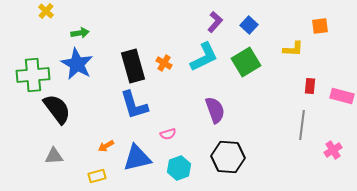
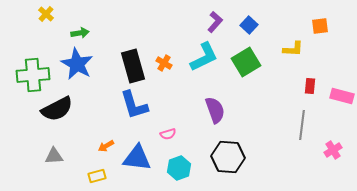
yellow cross: moved 3 px down
black semicircle: rotated 100 degrees clockwise
blue triangle: rotated 20 degrees clockwise
